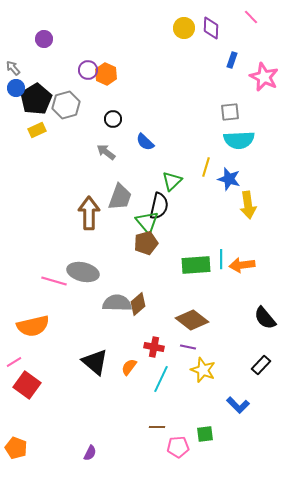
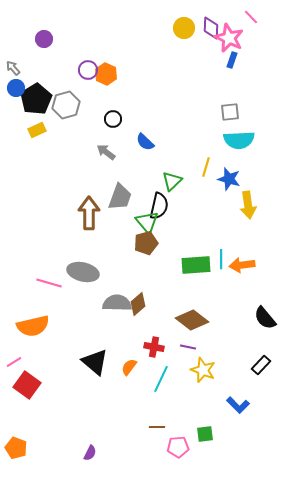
pink star at (264, 77): moved 35 px left, 39 px up
pink line at (54, 281): moved 5 px left, 2 px down
